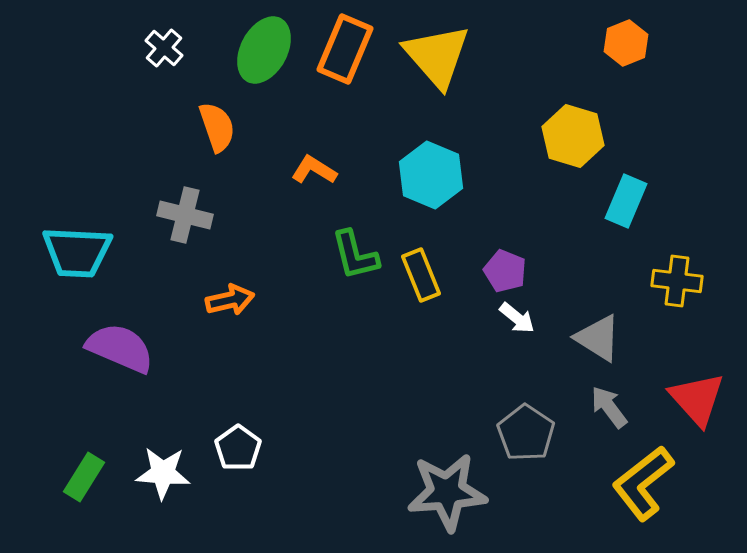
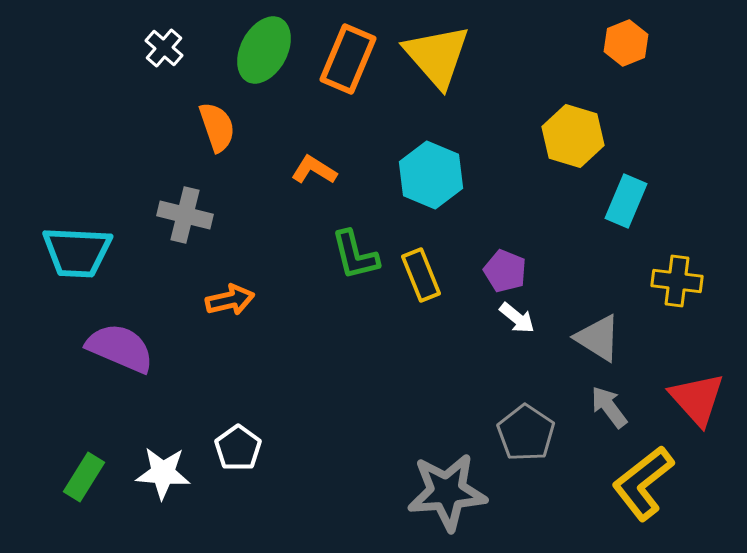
orange rectangle: moved 3 px right, 10 px down
